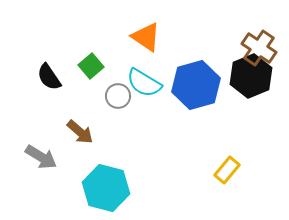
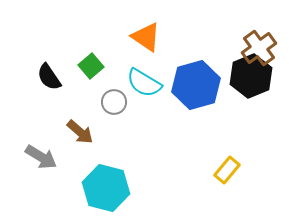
brown cross: rotated 20 degrees clockwise
gray circle: moved 4 px left, 6 px down
